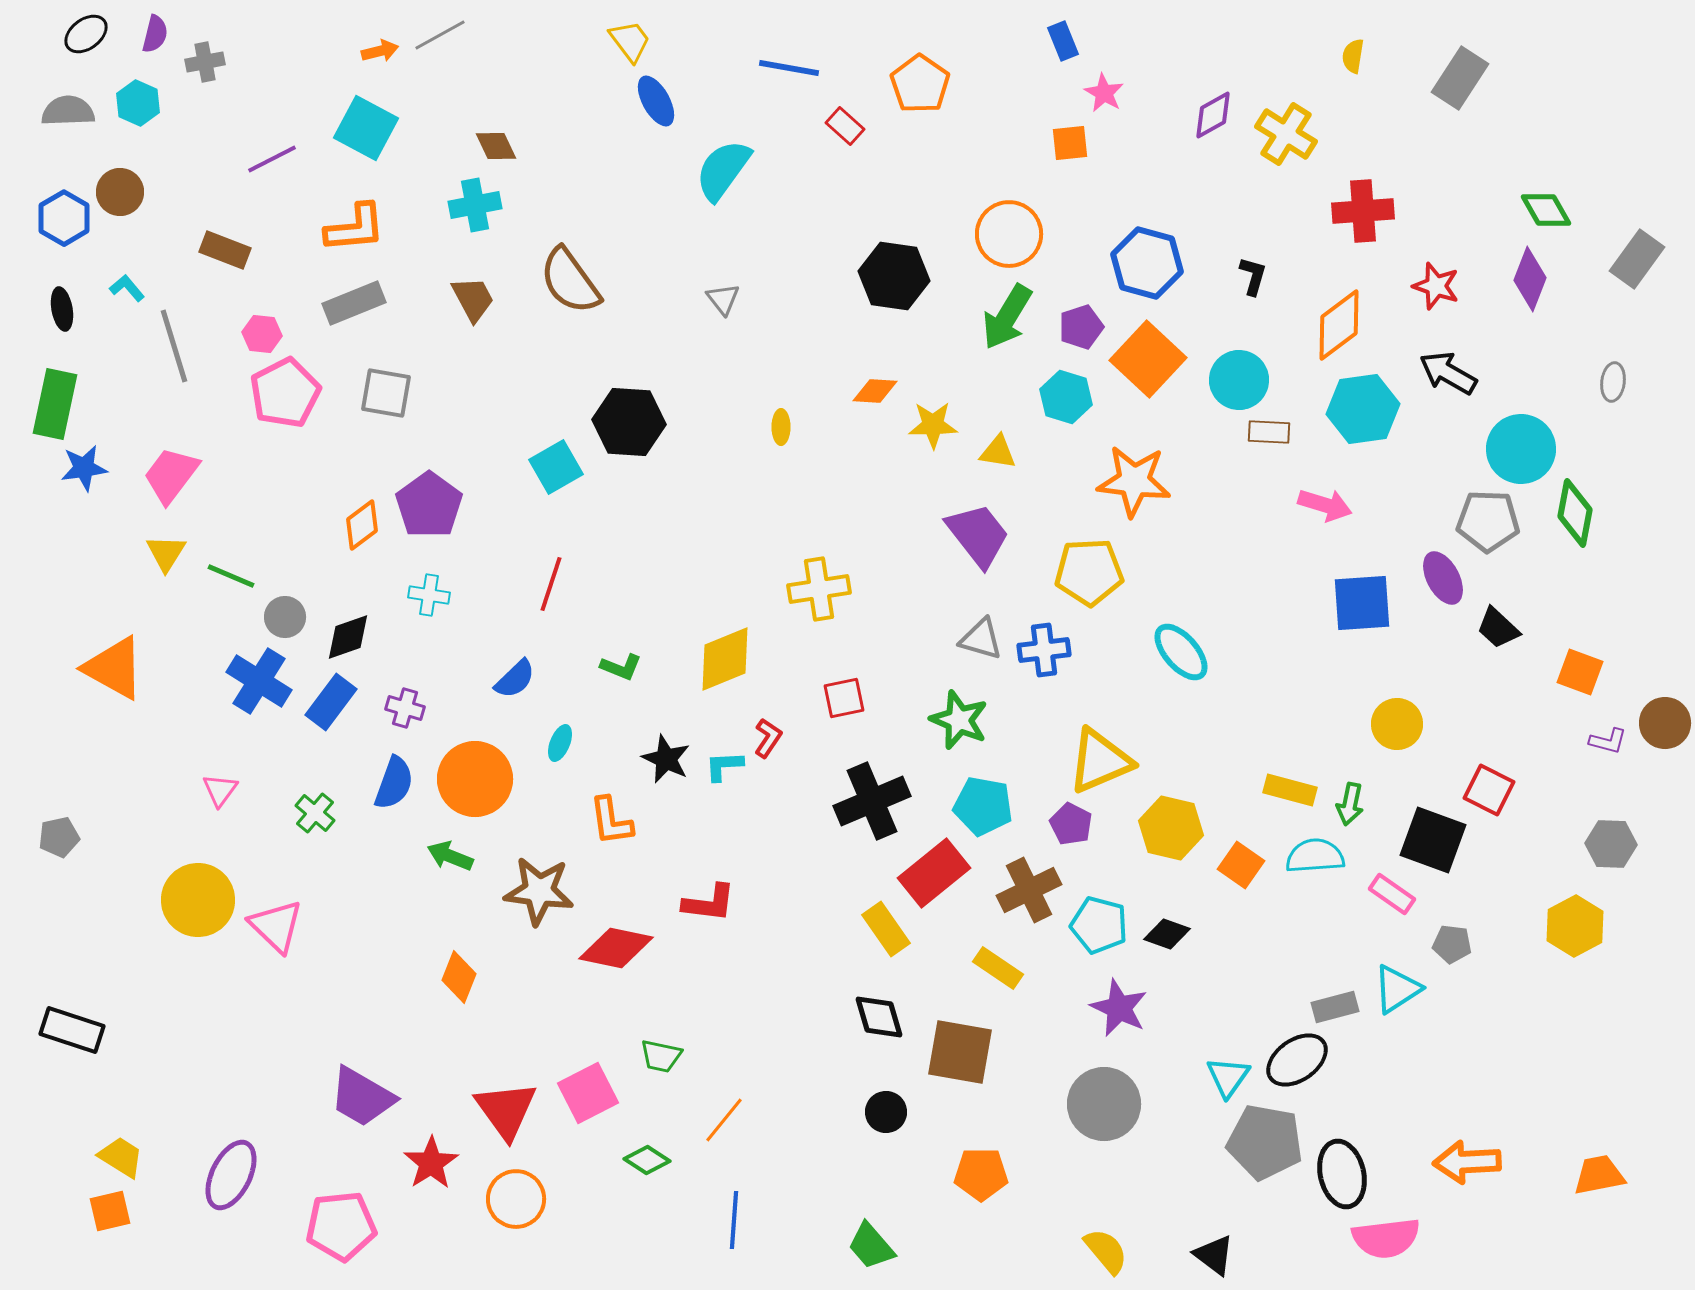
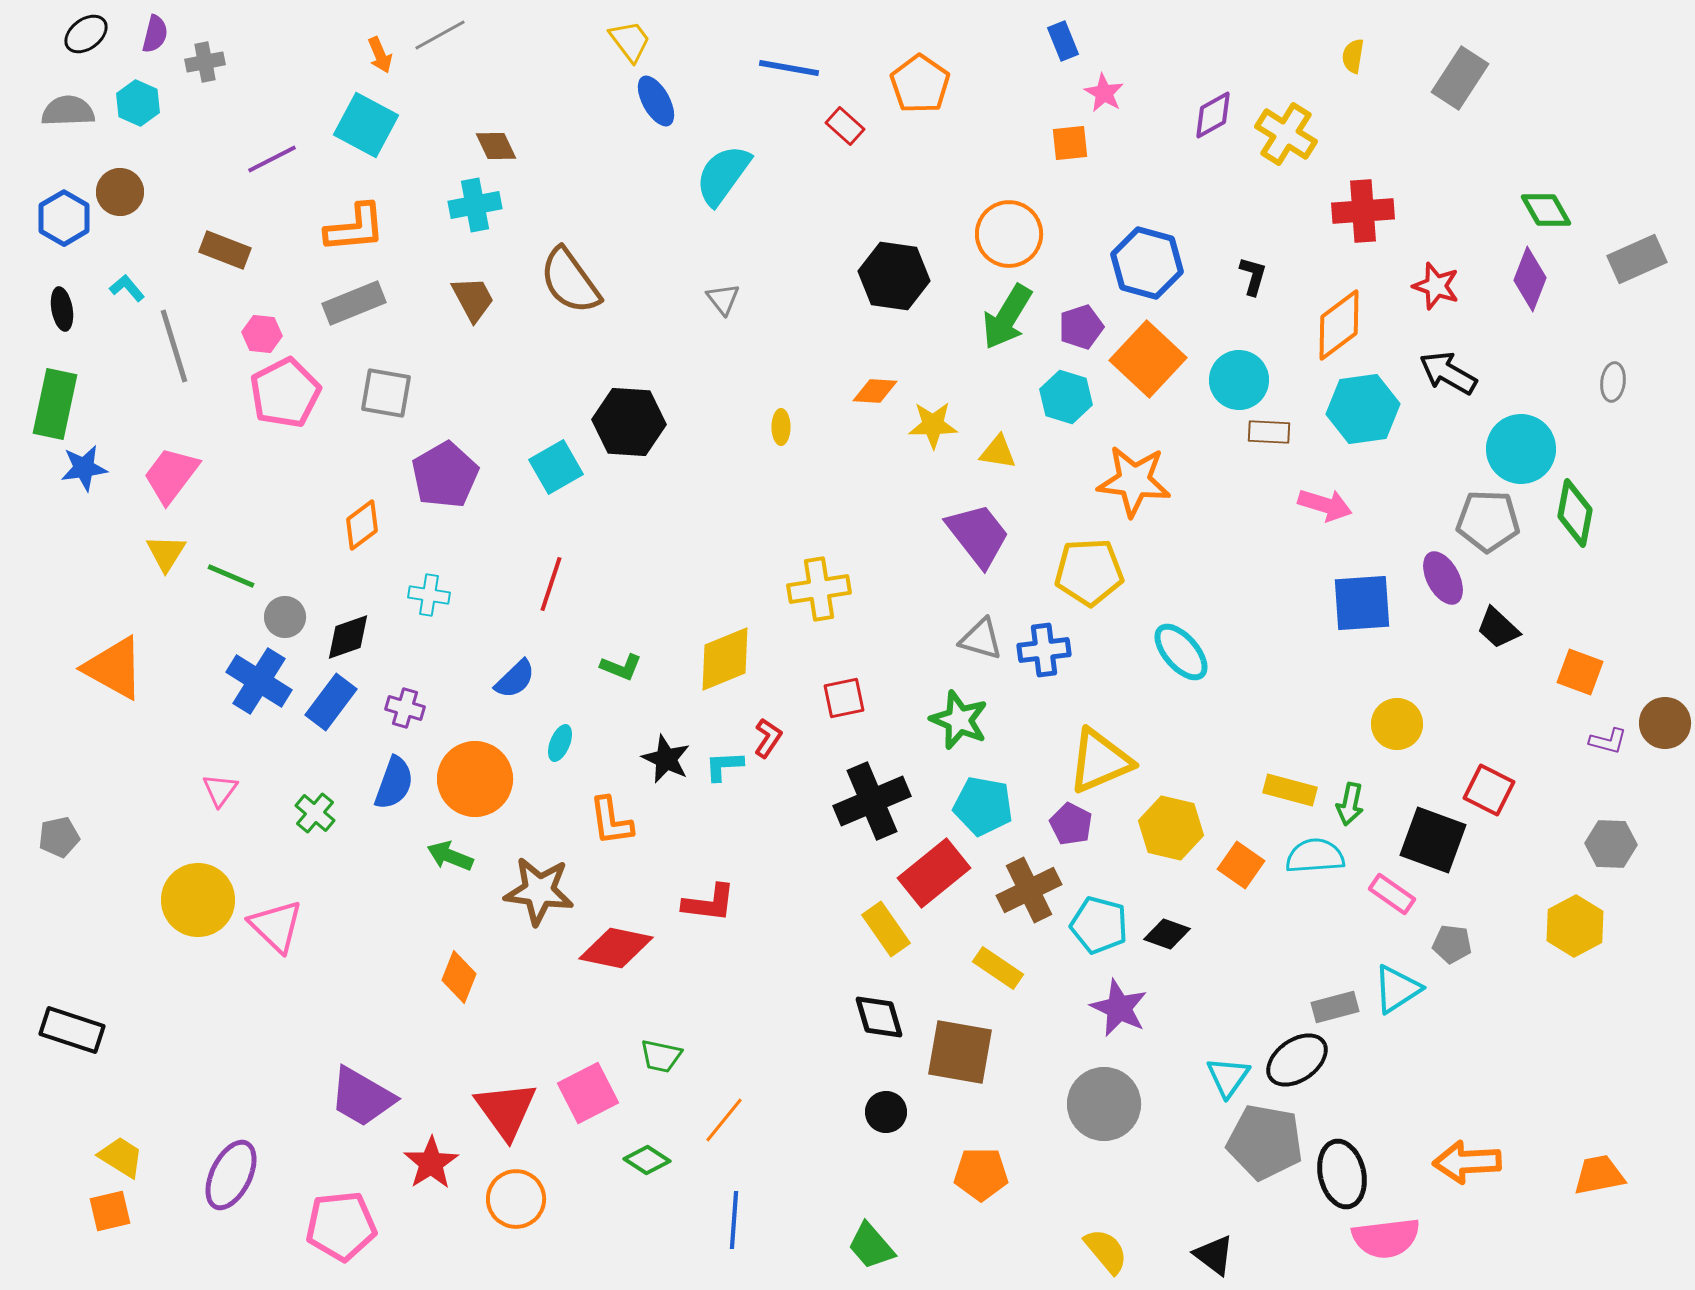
orange arrow at (380, 51): moved 4 px down; rotated 81 degrees clockwise
cyan square at (366, 128): moved 3 px up
cyan semicircle at (723, 170): moved 5 px down
gray rectangle at (1637, 259): rotated 30 degrees clockwise
purple pentagon at (429, 505): moved 16 px right, 30 px up; rotated 6 degrees clockwise
